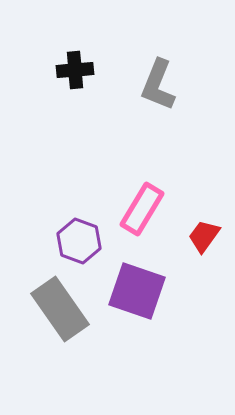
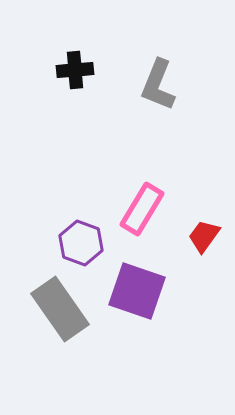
purple hexagon: moved 2 px right, 2 px down
